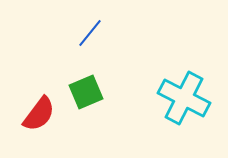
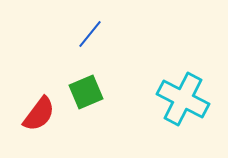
blue line: moved 1 px down
cyan cross: moved 1 px left, 1 px down
